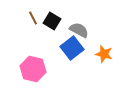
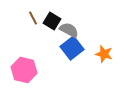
gray semicircle: moved 10 px left
pink hexagon: moved 9 px left, 1 px down
